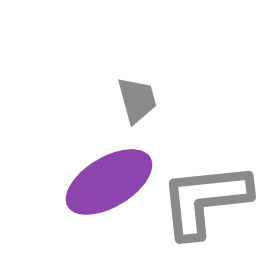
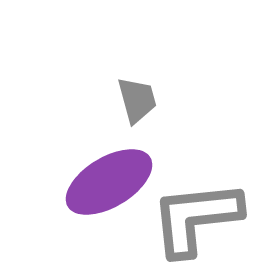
gray L-shape: moved 9 px left, 18 px down
